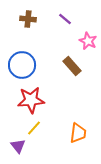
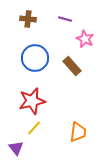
purple line: rotated 24 degrees counterclockwise
pink star: moved 3 px left, 2 px up
blue circle: moved 13 px right, 7 px up
red star: moved 1 px right, 1 px down; rotated 8 degrees counterclockwise
orange trapezoid: moved 1 px up
purple triangle: moved 2 px left, 2 px down
